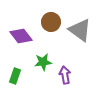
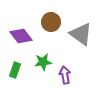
gray triangle: moved 1 px right, 4 px down
green rectangle: moved 6 px up
